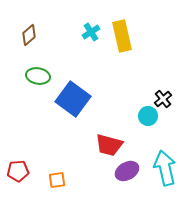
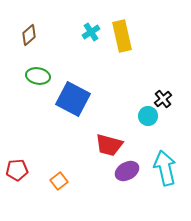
blue square: rotated 8 degrees counterclockwise
red pentagon: moved 1 px left, 1 px up
orange square: moved 2 px right, 1 px down; rotated 30 degrees counterclockwise
